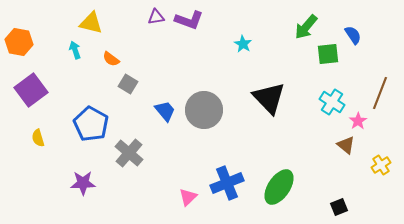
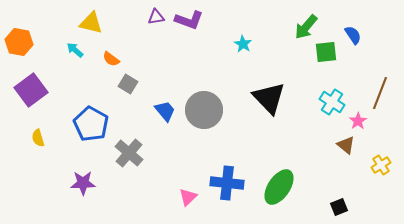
cyan arrow: rotated 30 degrees counterclockwise
green square: moved 2 px left, 2 px up
blue cross: rotated 28 degrees clockwise
